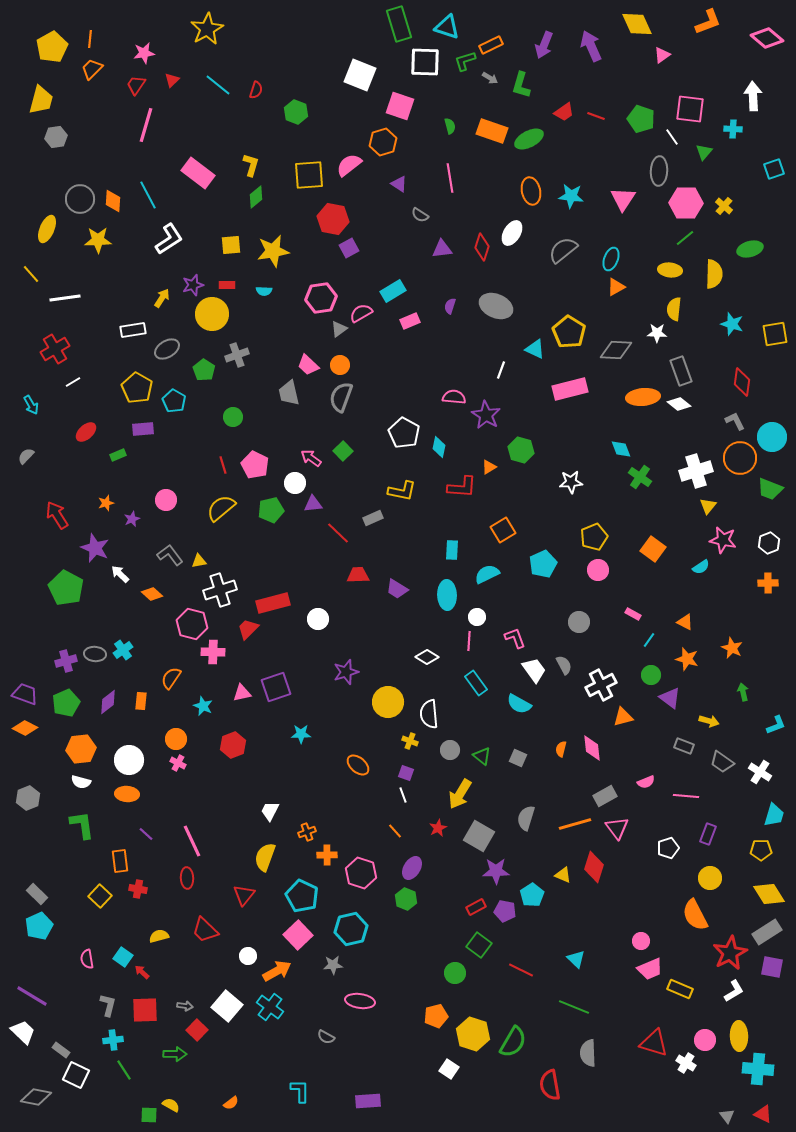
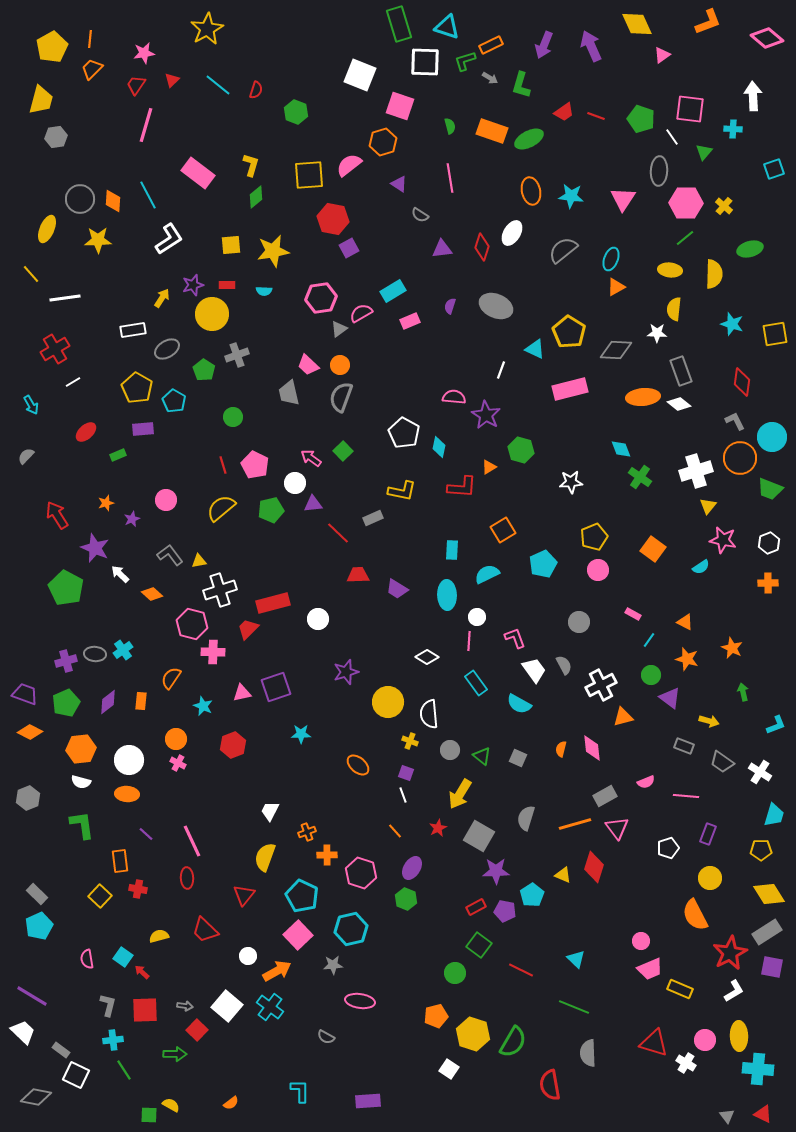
orange diamond at (25, 728): moved 5 px right, 4 px down
